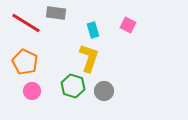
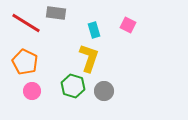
cyan rectangle: moved 1 px right
